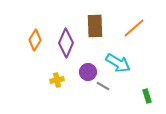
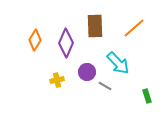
cyan arrow: rotated 15 degrees clockwise
purple circle: moved 1 px left
gray line: moved 2 px right
